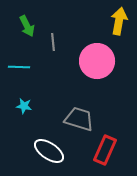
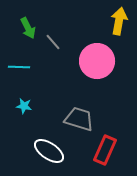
green arrow: moved 1 px right, 2 px down
gray line: rotated 36 degrees counterclockwise
